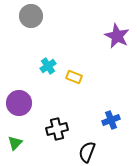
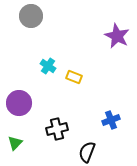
cyan cross: rotated 21 degrees counterclockwise
